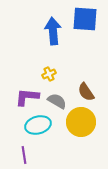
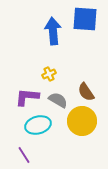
gray semicircle: moved 1 px right, 1 px up
yellow circle: moved 1 px right, 1 px up
purple line: rotated 24 degrees counterclockwise
